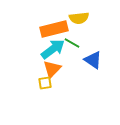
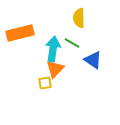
yellow semicircle: rotated 96 degrees clockwise
orange rectangle: moved 34 px left, 4 px down
cyan arrow: rotated 45 degrees counterclockwise
orange triangle: moved 3 px right
